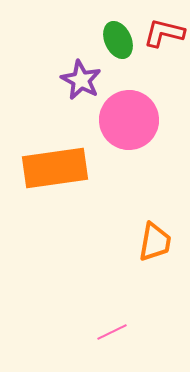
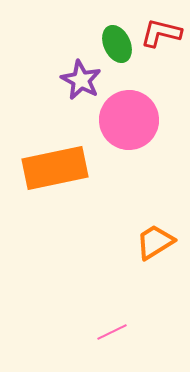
red L-shape: moved 3 px left
green ellipse: moved 1 px left, 4 px down
orange rectangle: rotated 4 degrees counterclockwise
orange trapezoid: rotated 132 degrees counterclockwise
